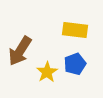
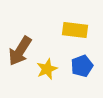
blue pentagon: moved 7 px right, 2 px down
yellow star: moved 3 px up; rotated 10 degrees clockwise
